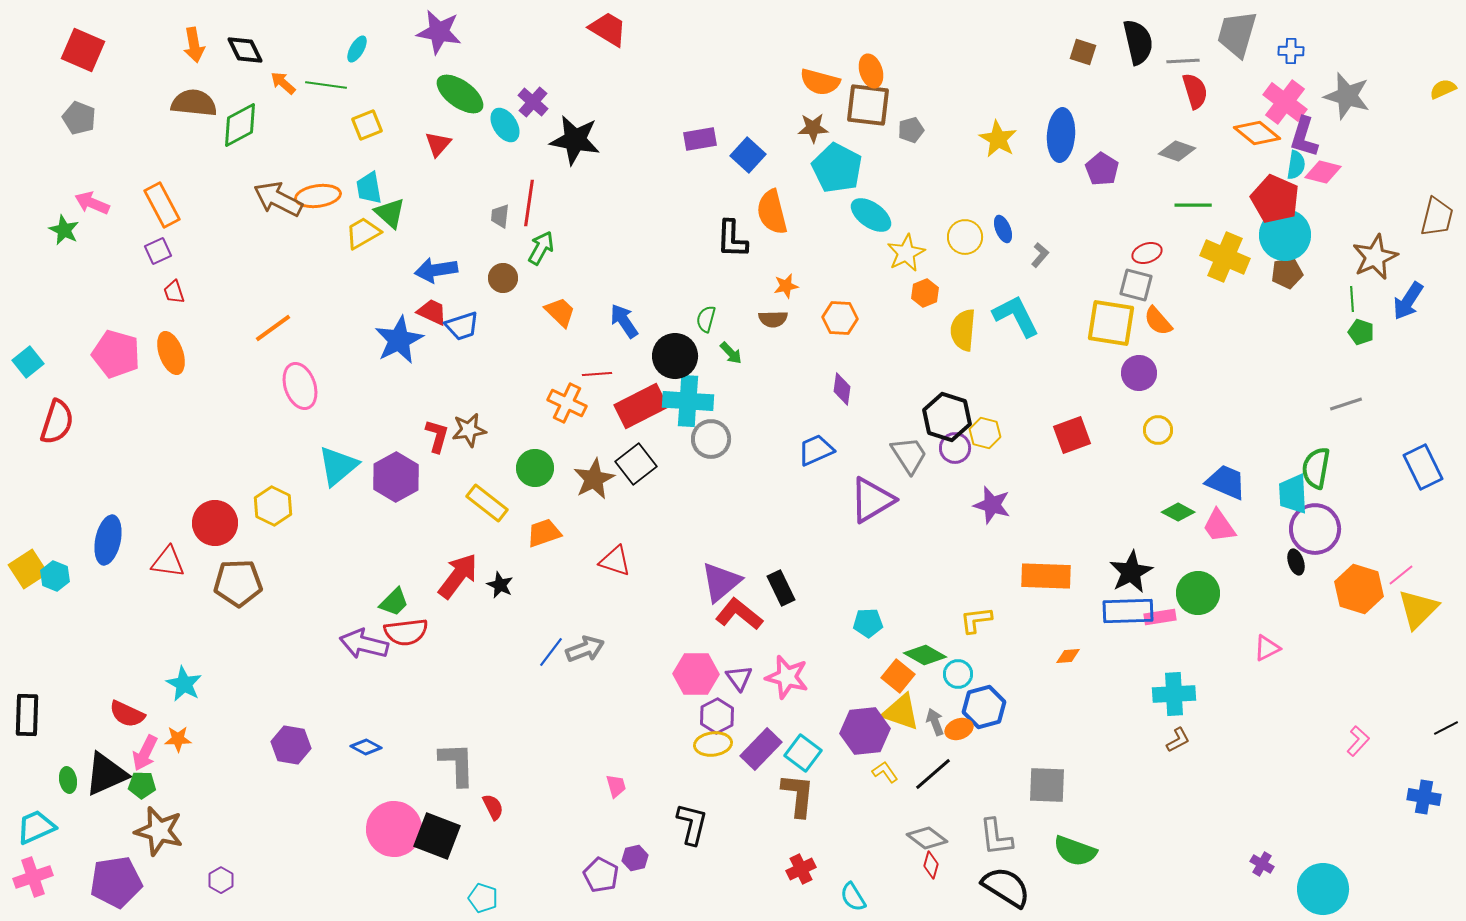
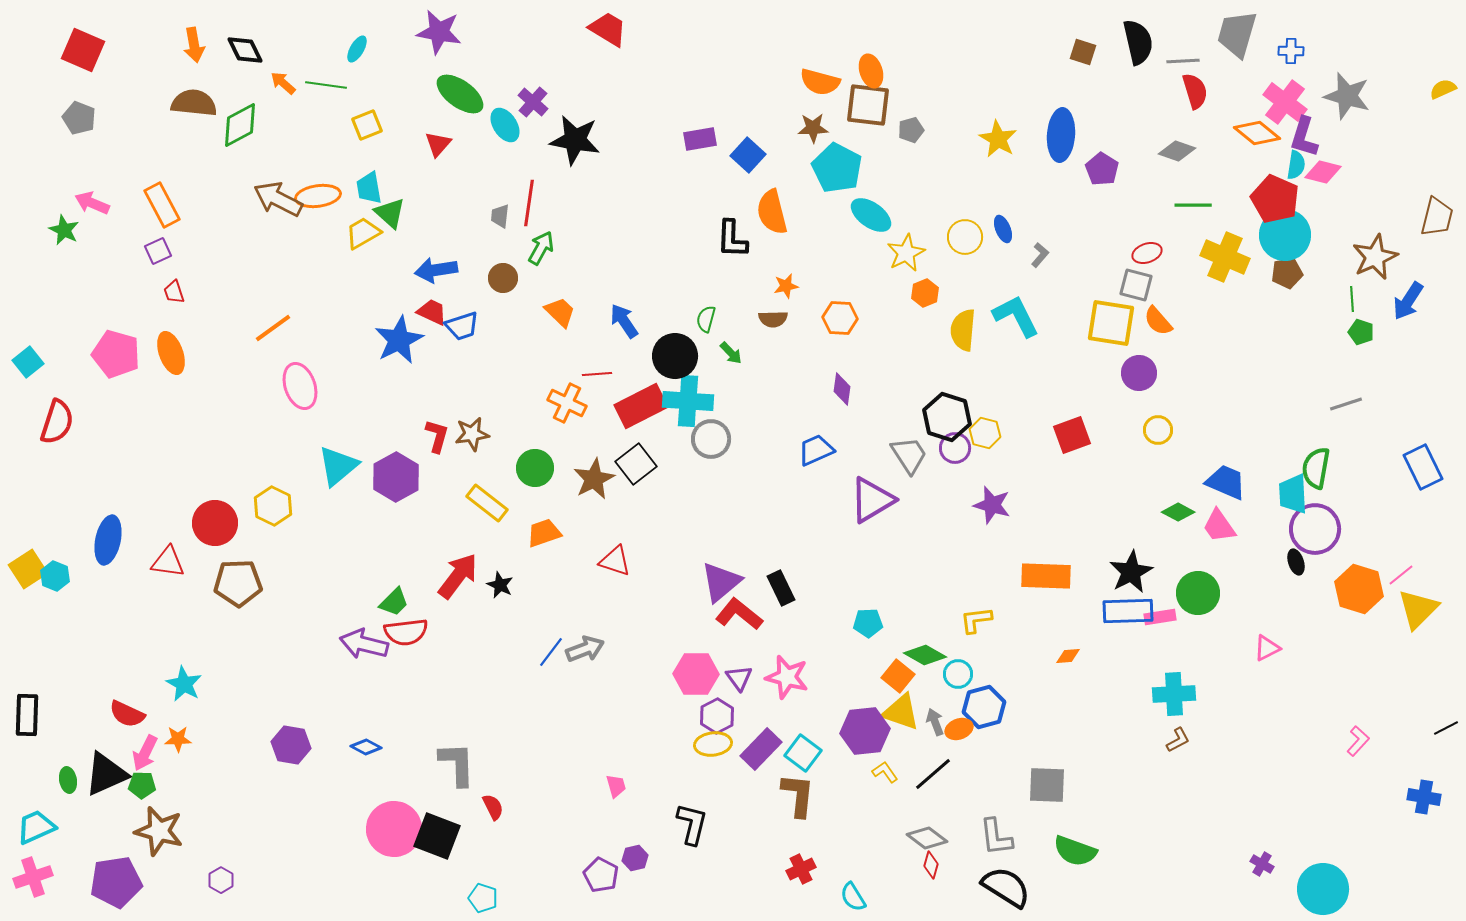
brown star at (469, 430): moved 3 px right, 4 px down
